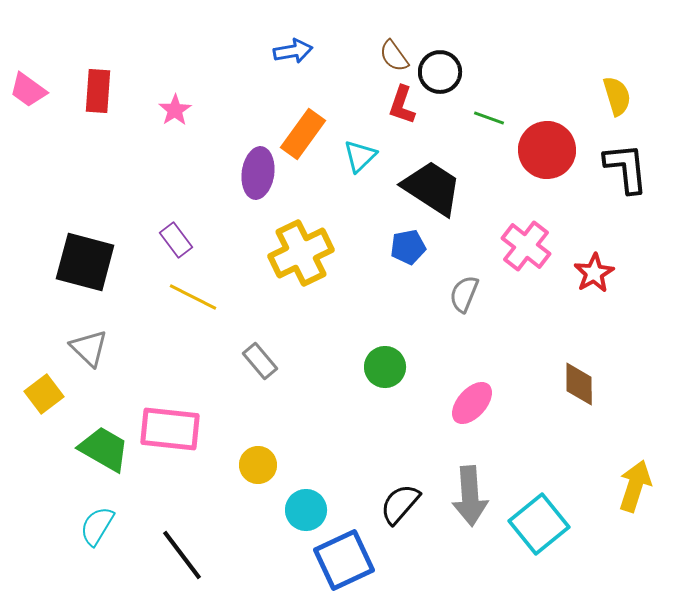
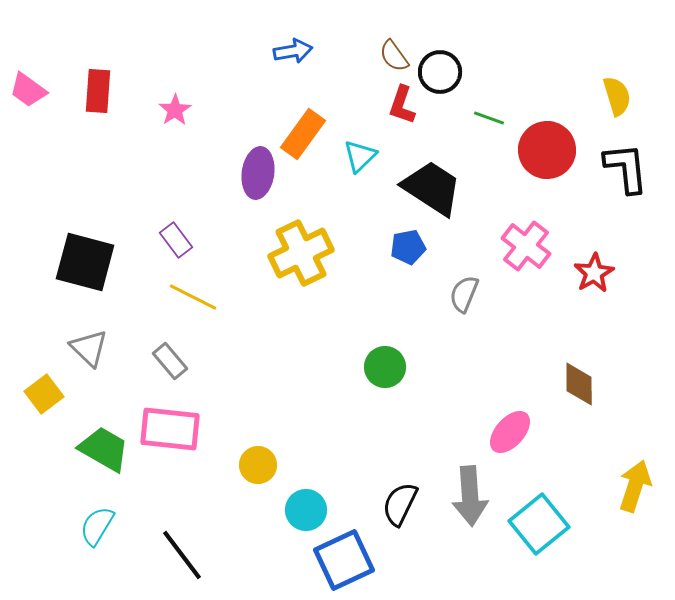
gray rectangle: moved 90 px left
pink ellipse: moved 38 px right, 29 px down
black semicircle: rotated 15 degrees counterclockwise
